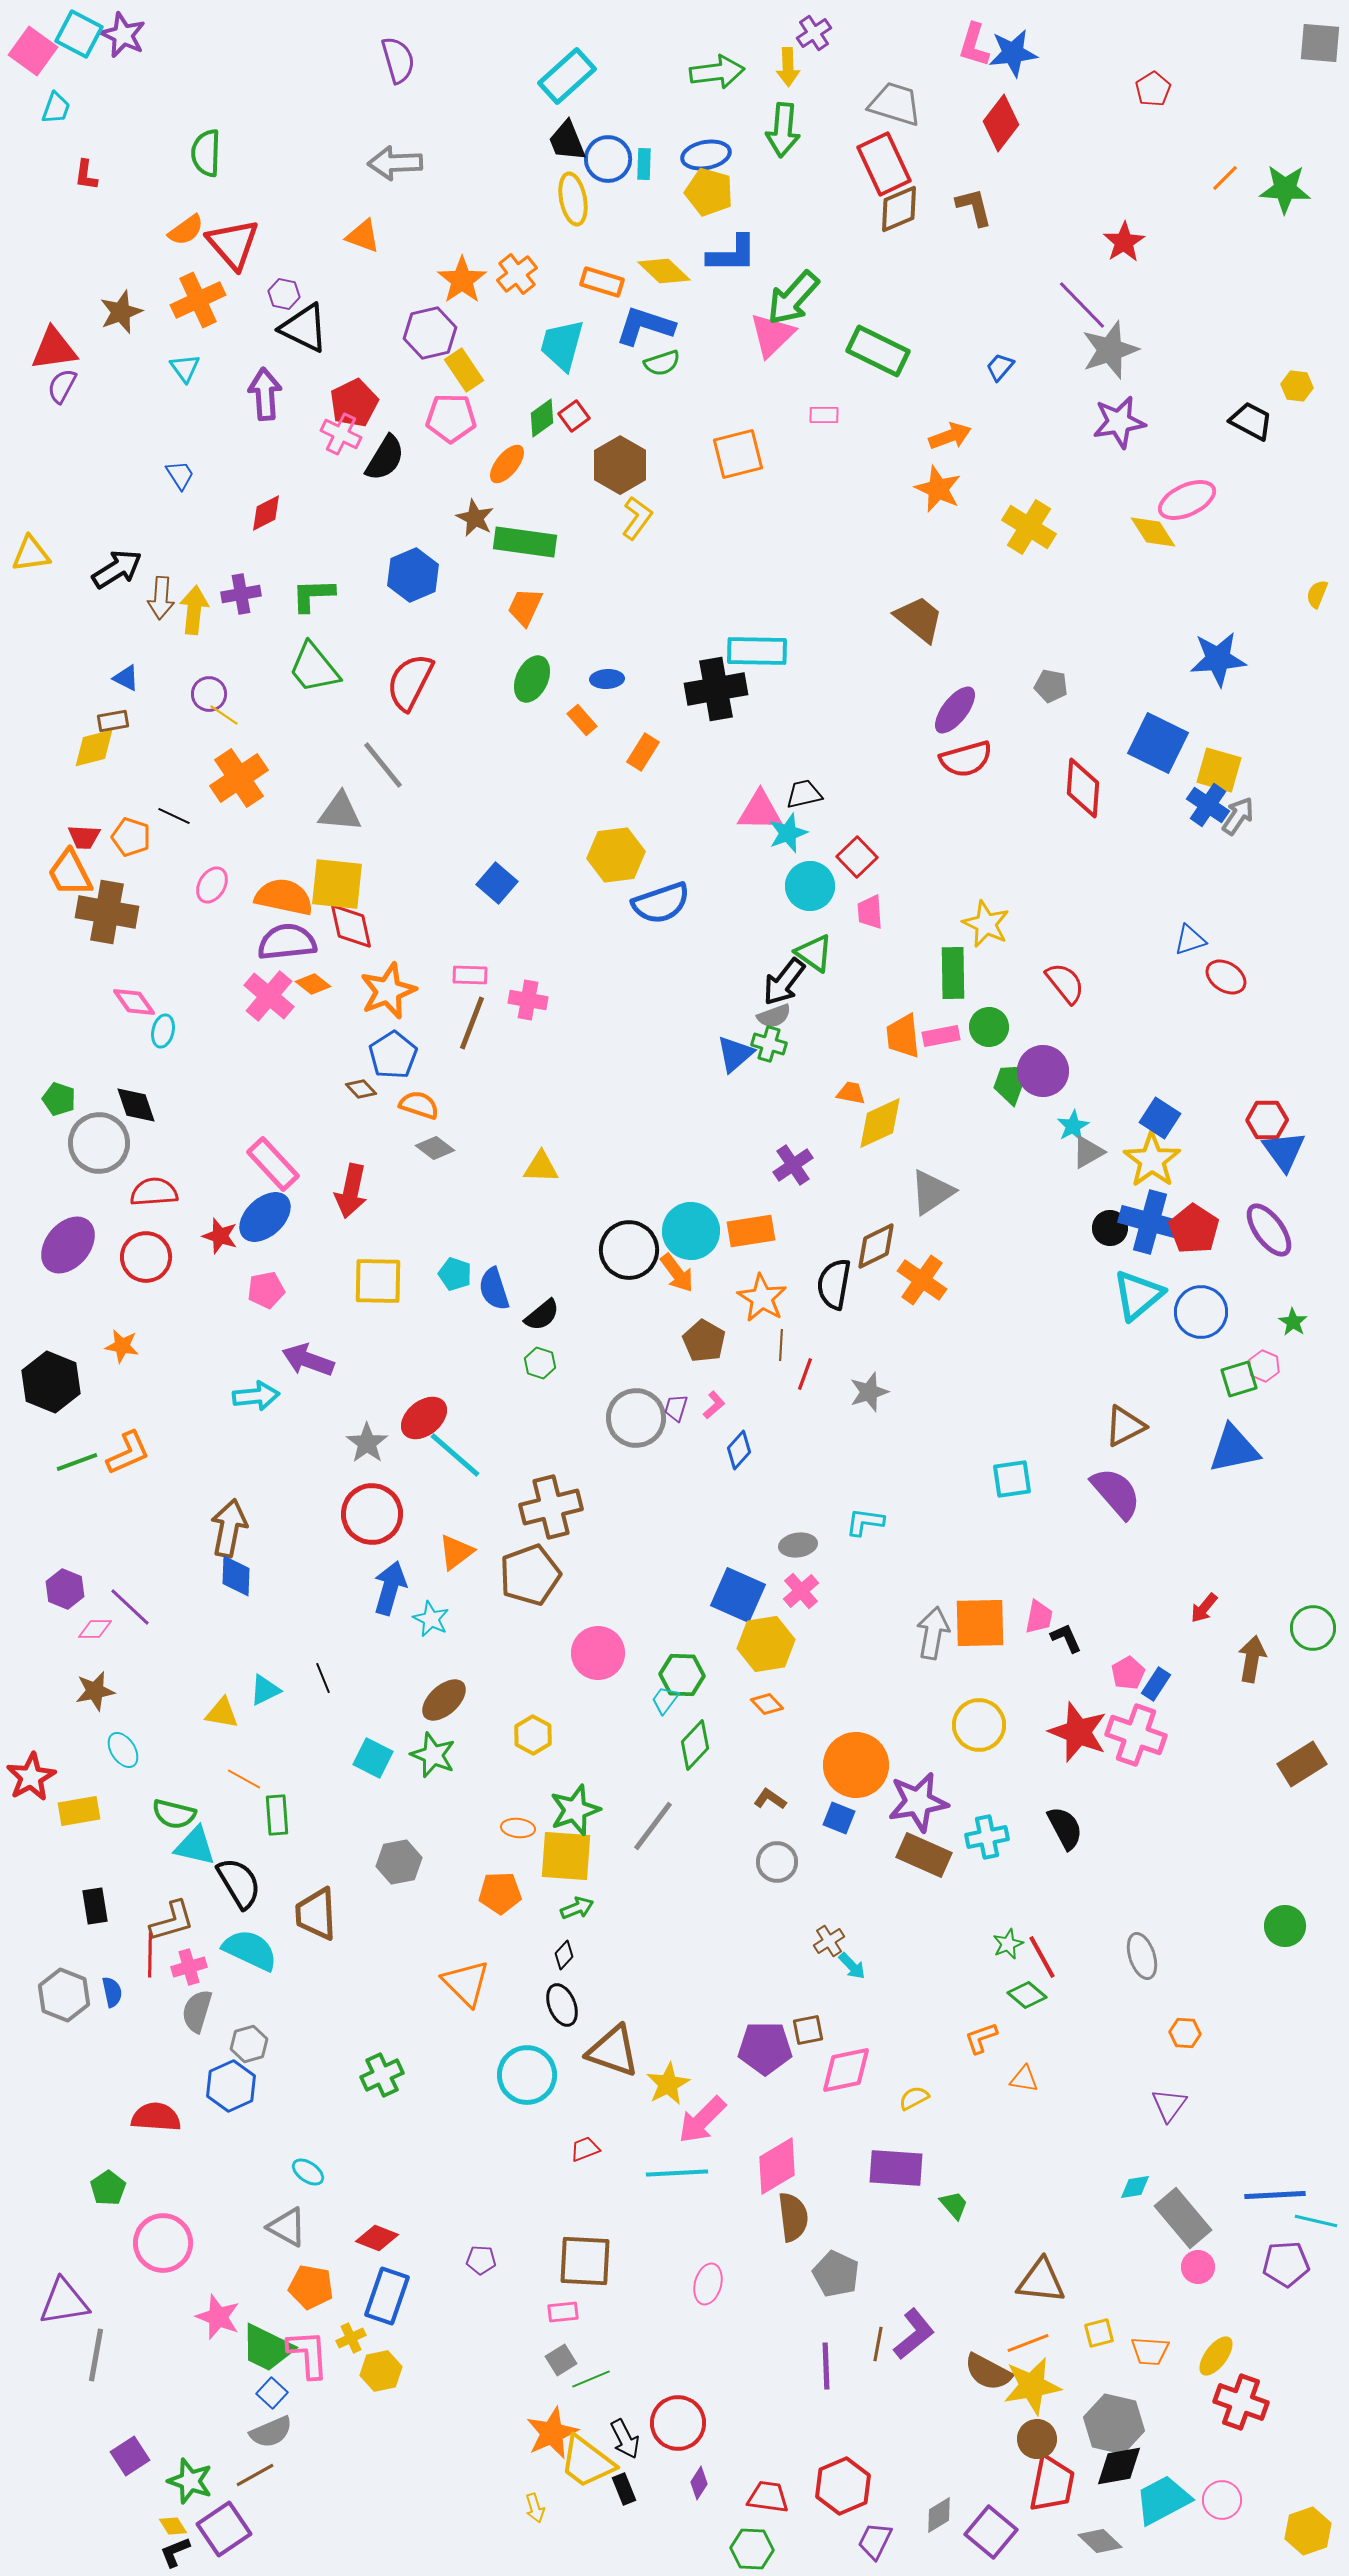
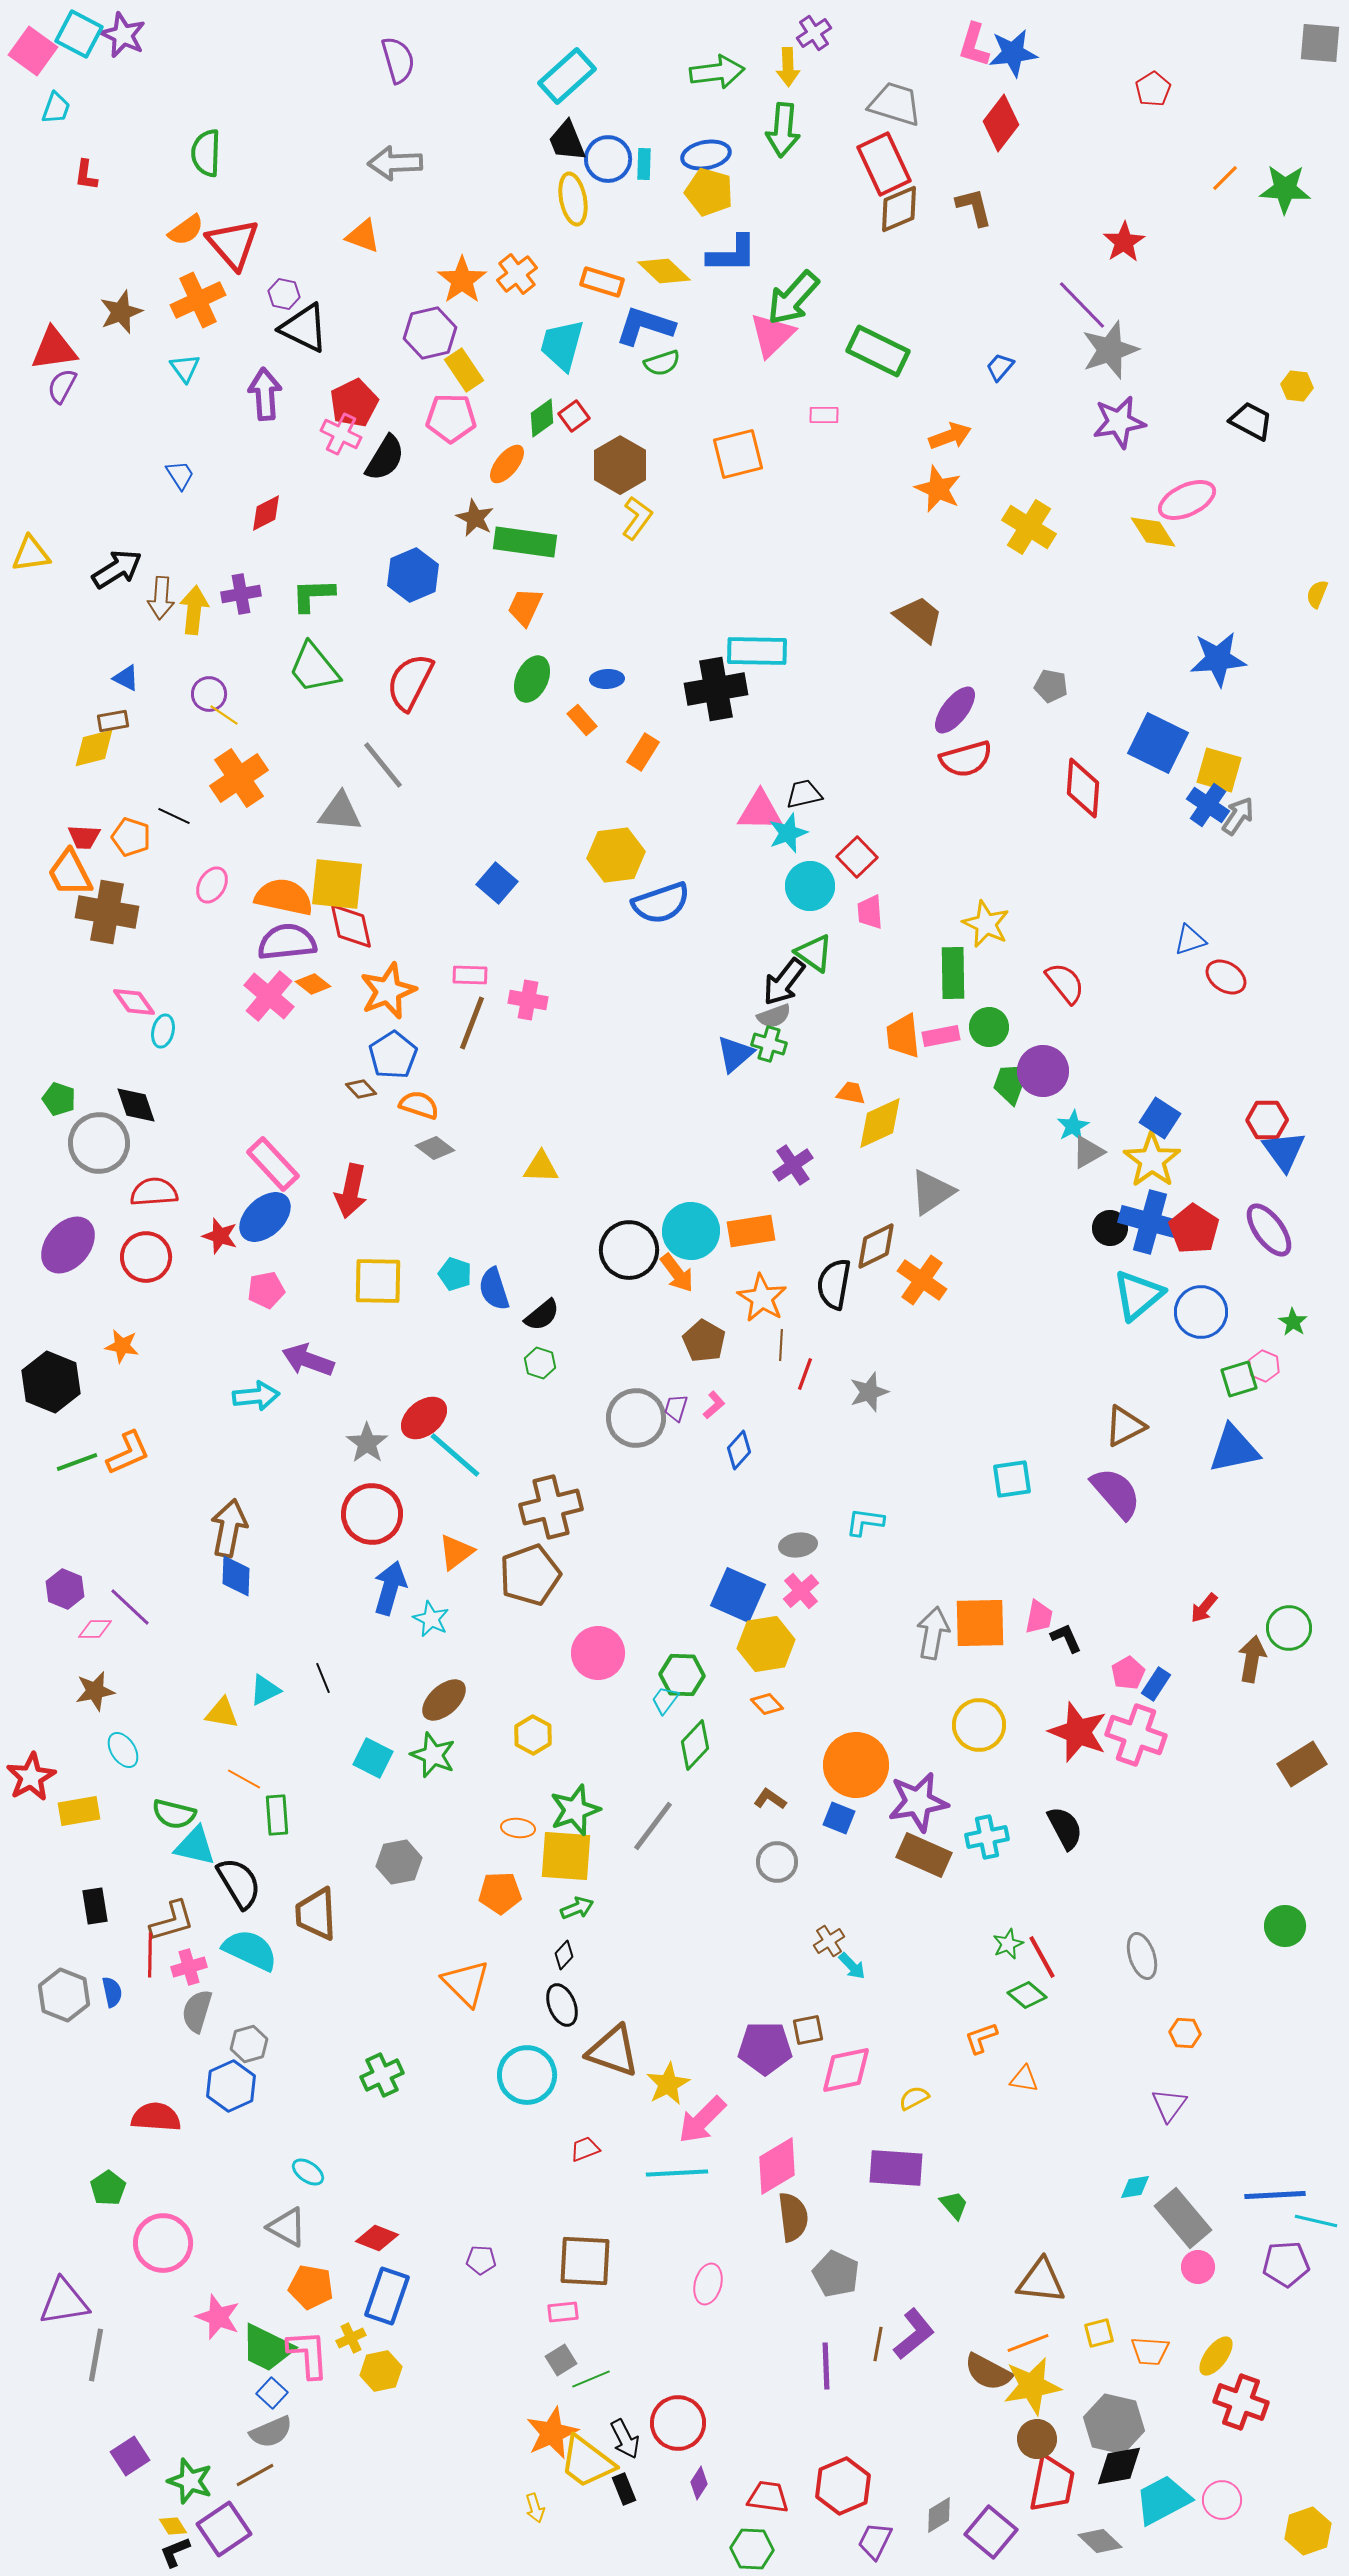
green circle at (1313, 1628): moved 24 px left
